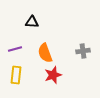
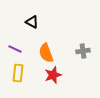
black triangle: rotated 24 degrees clockwise
purple line: rotated 40 degrees clockwise
orange semicircle: moved 1 px right
yellow rectangle: moved 2 px right, 2 px up
